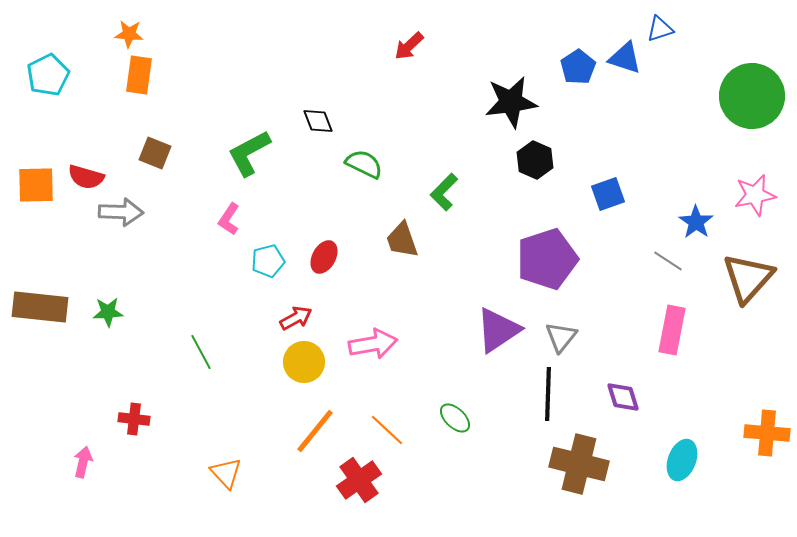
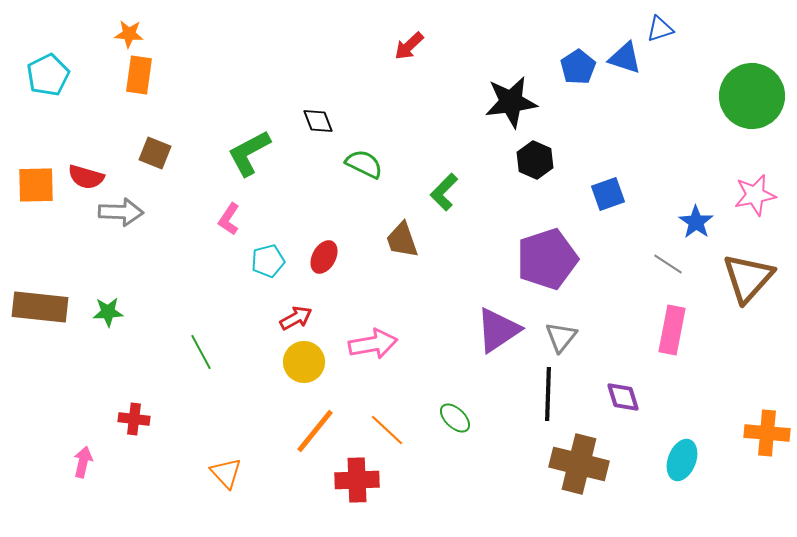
gray line at (668, 261): moved 3 px down
red cross at (359, 480): moved 2 px left; rotated 33 degrees clockwise
